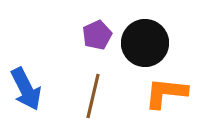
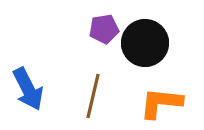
purple pentagon: moved 7 px right, 6 px up; rotated 16 degrees clockwise
blue arrow: moved 2 px right
orange L-shape: moved 5 px left, 10 px down
